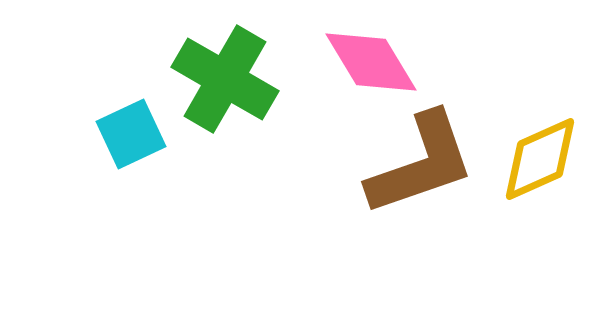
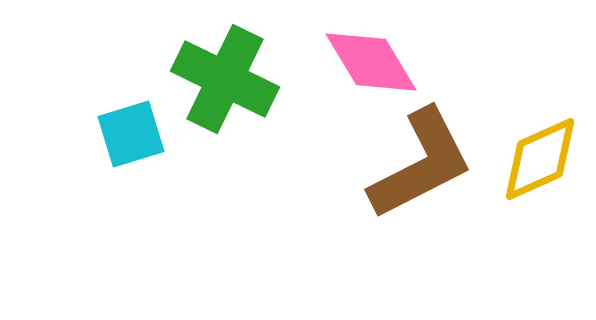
green cross: rotated 4 degrees counterclockwise
cyan square: rotated 8 degrees clockwise
brown L-shape: rotated 8 degrees counterclockwise
